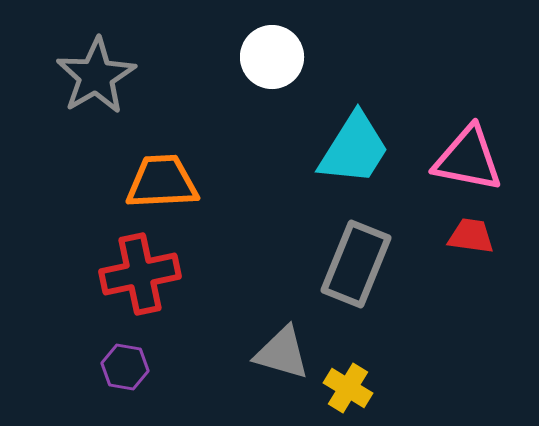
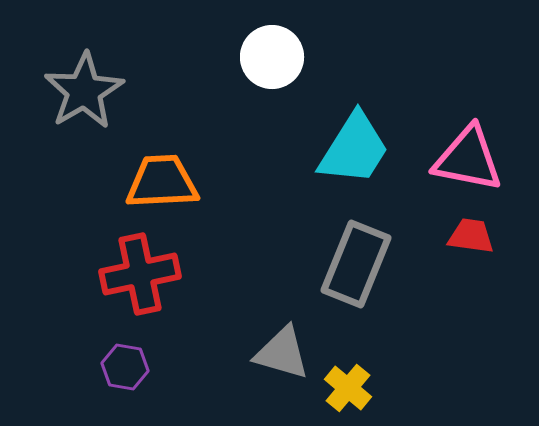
gray star: moved 12 px left, 15 px down
yellow cross: rotated 9 degrees clockwise
